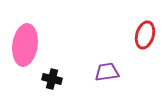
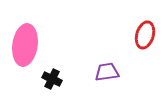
black cross: rotated 12 degrees clockwise
